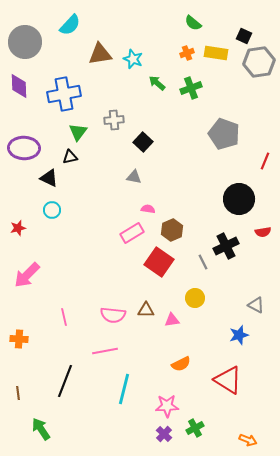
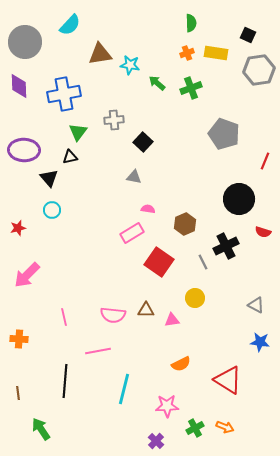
green semicircle at (193, 23): moved 2 px left; rotated 132 degrees counterclockwise
black square at (244, 36): moved 4 px right, 1 px up
cyan star at (133, 59): moved 3 px left, 6 px down; rotated 12 degrees counterclockwise
gray hexagon at (259, 62): moved 8 px down
purple ellipse at (24, 148): moved 2 px down
black triangle at (49, 178): rotated 24 degrees clockwise
brown hexagon at (172, 230): moved 13 px right, 6 px up
red semicircle at (263, 232): rotated 28 degrees clockwise
blue star at (239, 335): moved 21 px right, 7 px down; rotated 24 degrees clockwise
pink line at (105, 351): moved 7 px left
black line at (65, 381): rotated 16 degrees counterclockwise
purple cross at (164, 434): moved 8 px left, 7 px down
orange arrow at (248, 440): moved 23 px left, 13 px up
